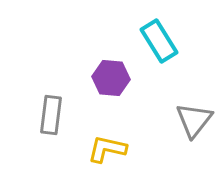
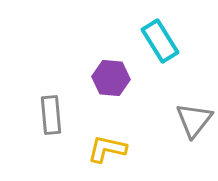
cyan rectangle: moved 1 px right
gray rectangle: rotated 12 degrees counterclockwise
